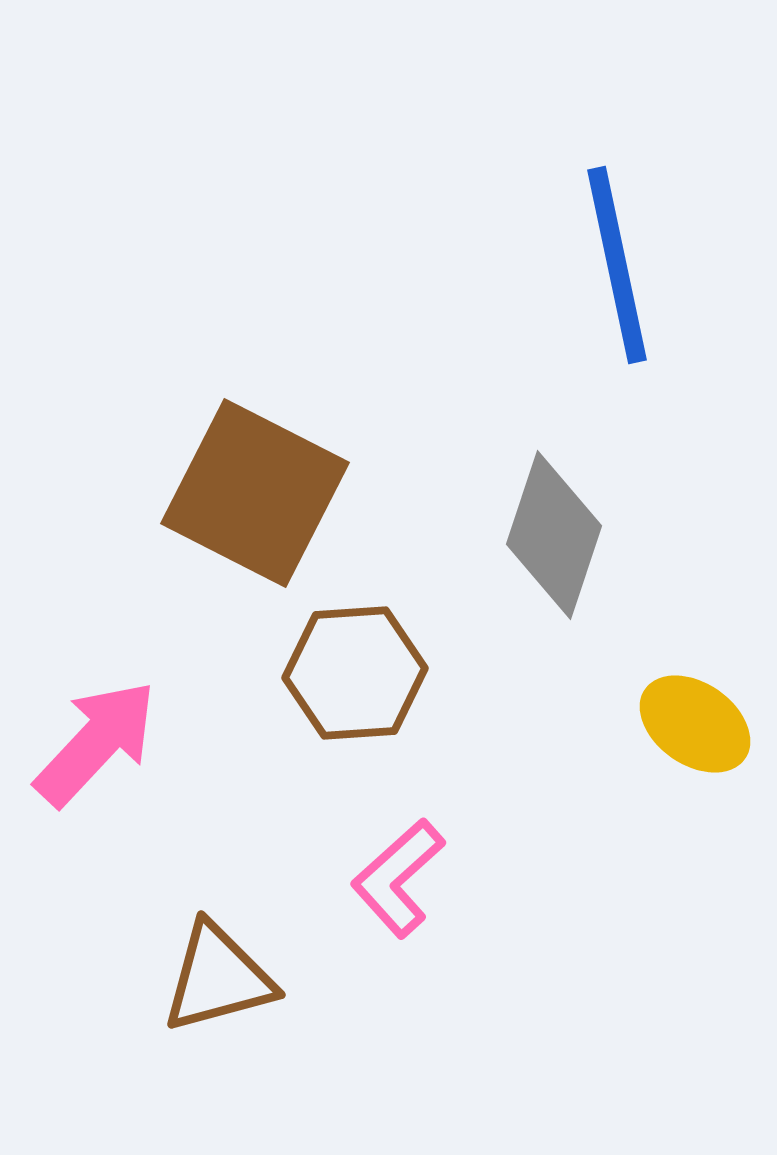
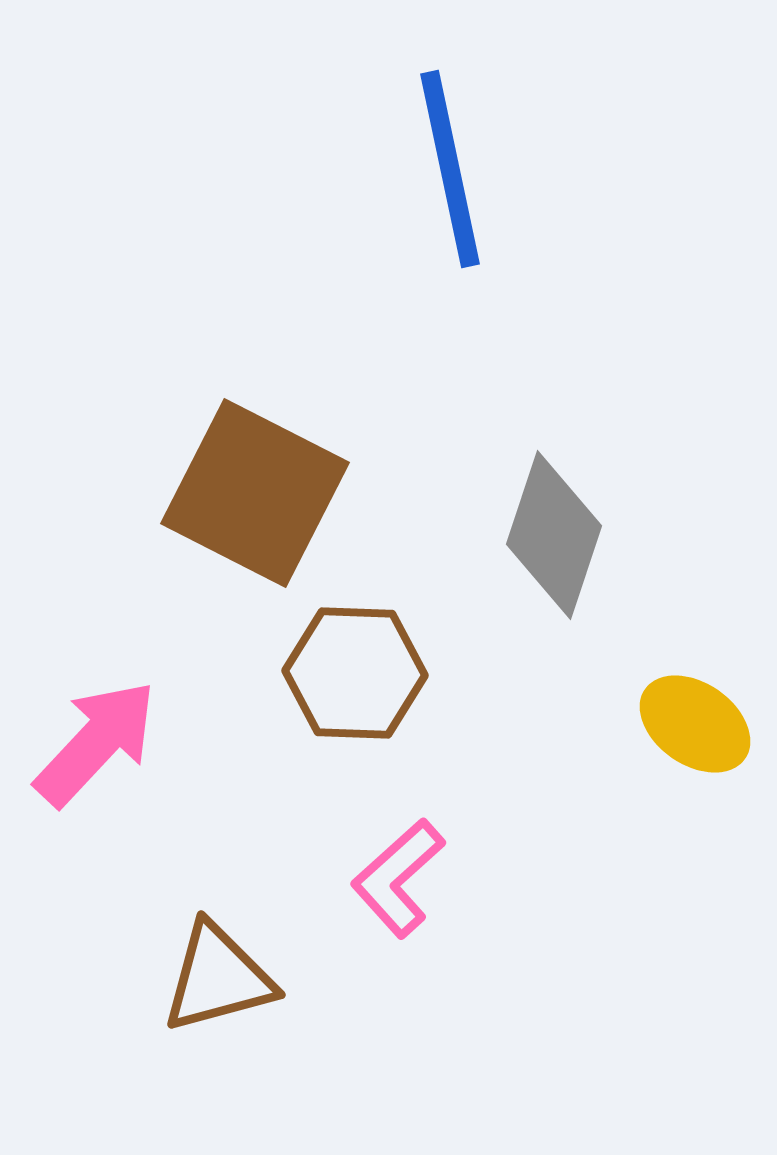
blue line: moved 167 px left, 96 px up
brown hexagon: rotated 6 degrees clockwise
